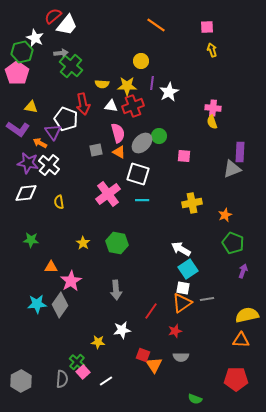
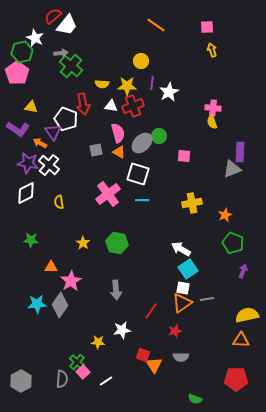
white diamond at (26, 193): rotated 20 degrees counterclockwise
